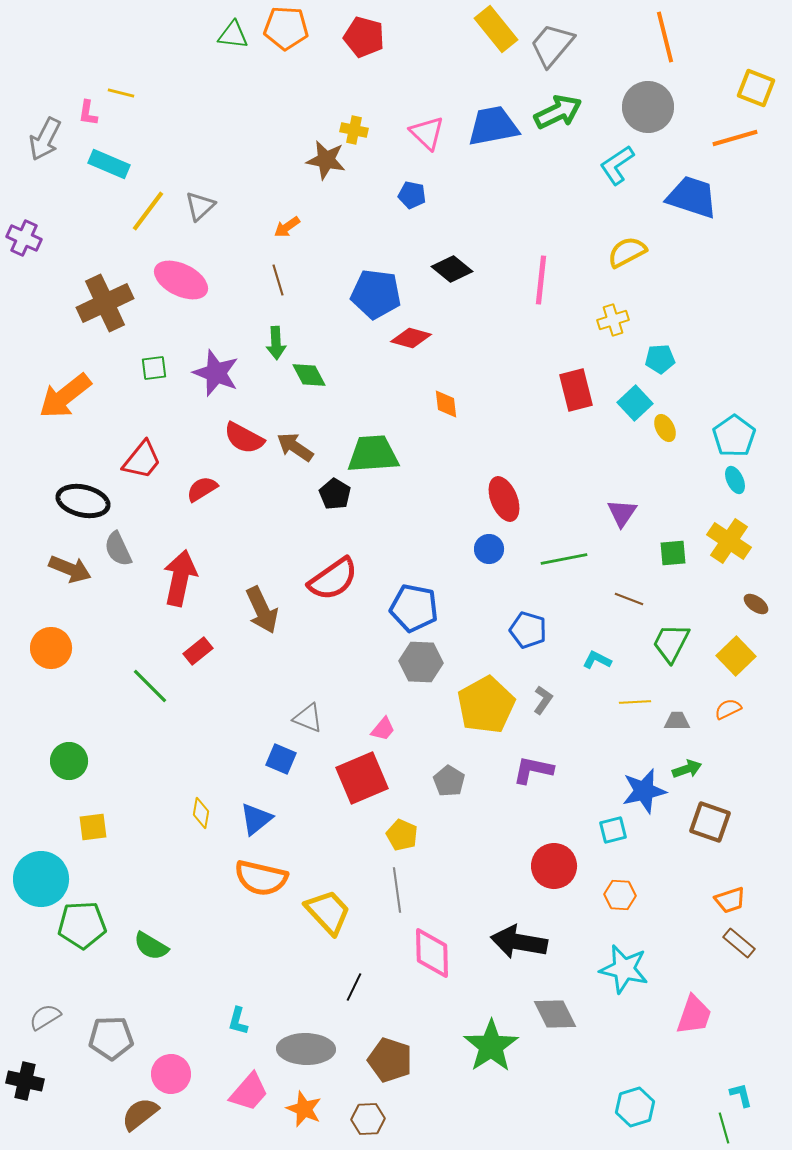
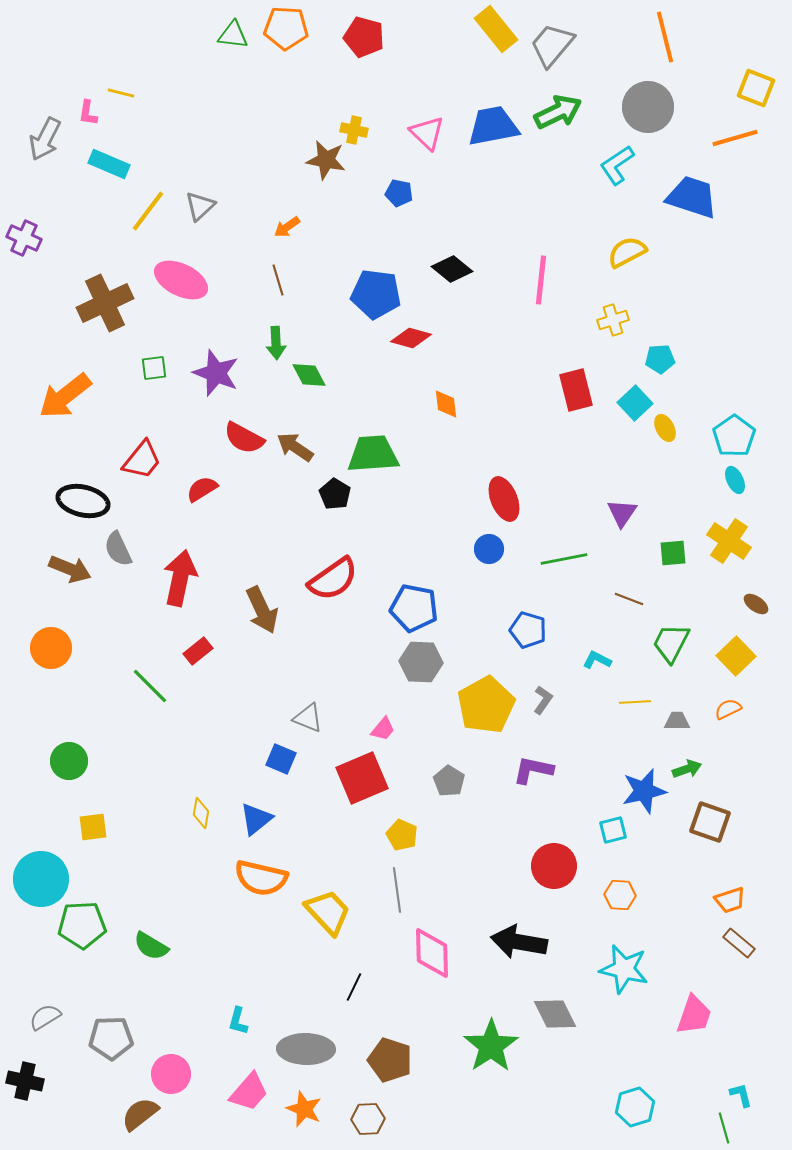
blue pentagon at (412, 195): moved 13 px left, 2 px up
